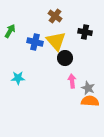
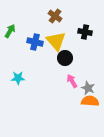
pink arrow: rotated 24 degrees counterclockwise
